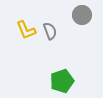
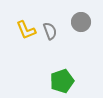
gray circle: moved 1 px left, 7 px down
